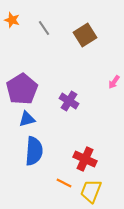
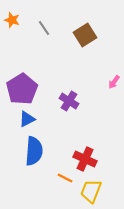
blue triangle: rotated 12 degrees counterclockwise
orange line: moved 1 px right, 5 px up
